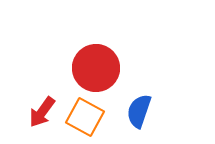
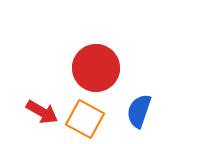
red arrow: rotated 96 degrees counterclockwise
orange square: moved 2 px down
